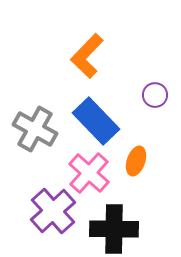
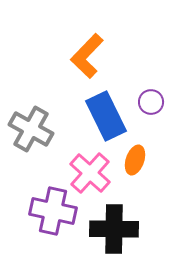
purple circle: moved 4 px left, 7 px down
blue rectangle: moved 10 px right, 5 px up; rotated 18 degrees clockwise
gray cross: moved 4 px left
orange ellipse: moved 1 px left, 1 px up
pink cross: moved 1 px right
purple cross: rotated 36 degrees counterclockwise
